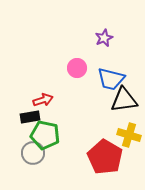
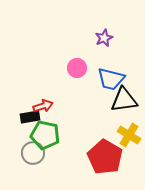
red arrow: moved 6 px down
yellow cross: rotated 15 degrees clockwise
